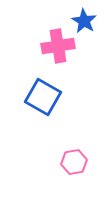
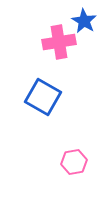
pink cross: moved 1 px right, 4 px up
